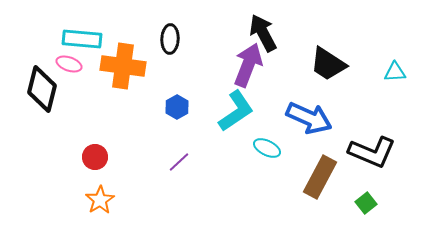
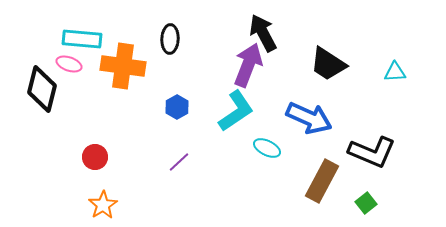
brown rectangle: moved 2 px right, 4 px down
orange star: moved 3 px right, 5 px down
